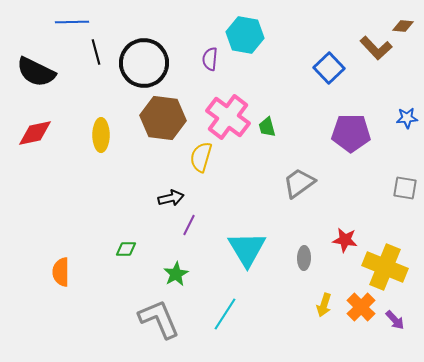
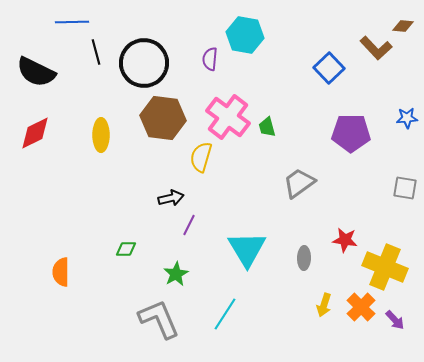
red diamond: rotated 15 degrees counterclockwise
